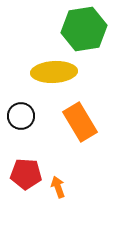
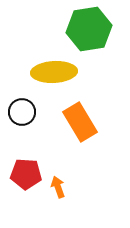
green hexagon: moved 5 px right
black circle: moved 1 px right, 4 px up
